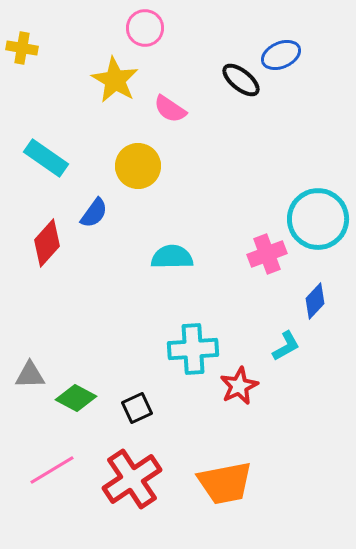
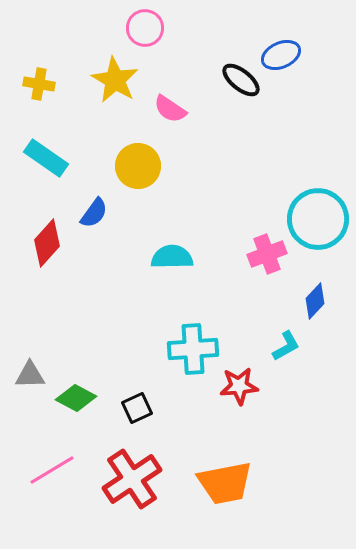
yellow cross: moved 17 px right, 36 px down
red star: rotated 21 degrees clockwise
